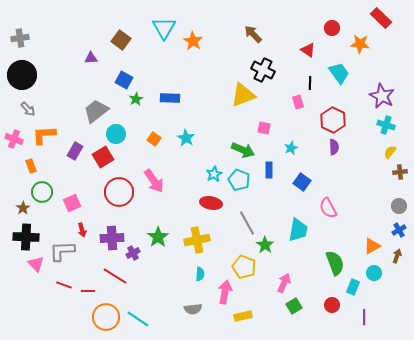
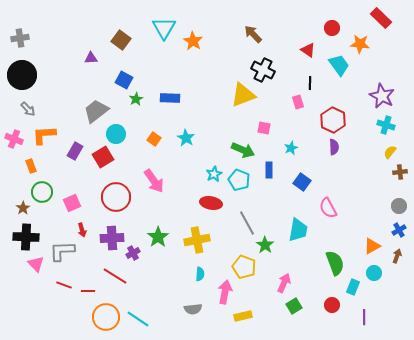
cyan trapezoid at (339, 73): moved 8 px up
red circle at (119, 192): moved 3 px left, 5 px down
